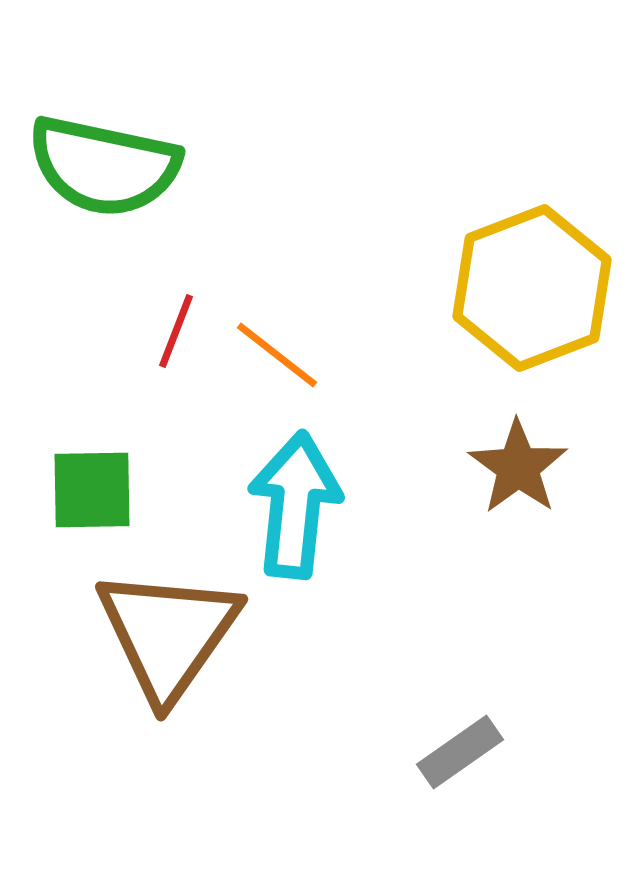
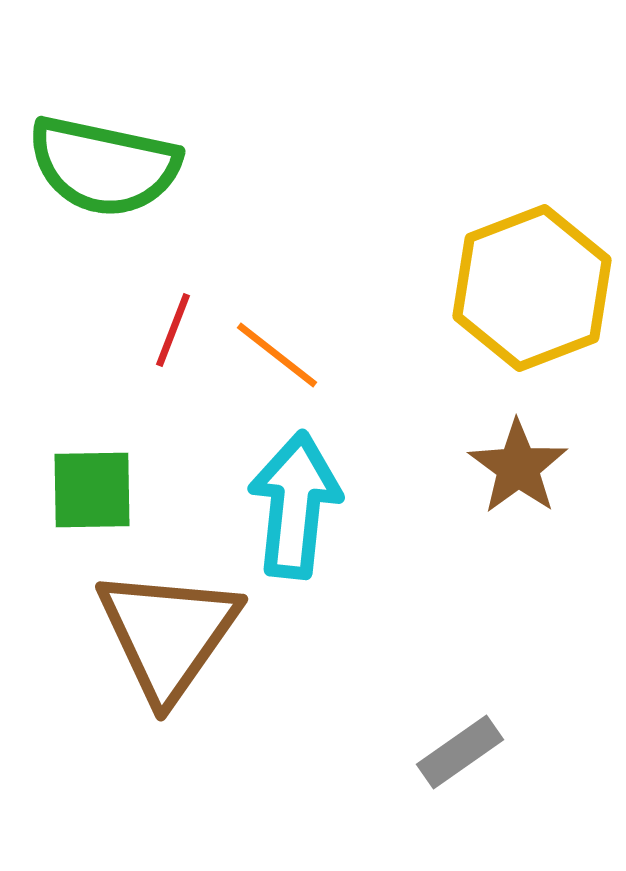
red line: moved 3 px left, 1 px up
